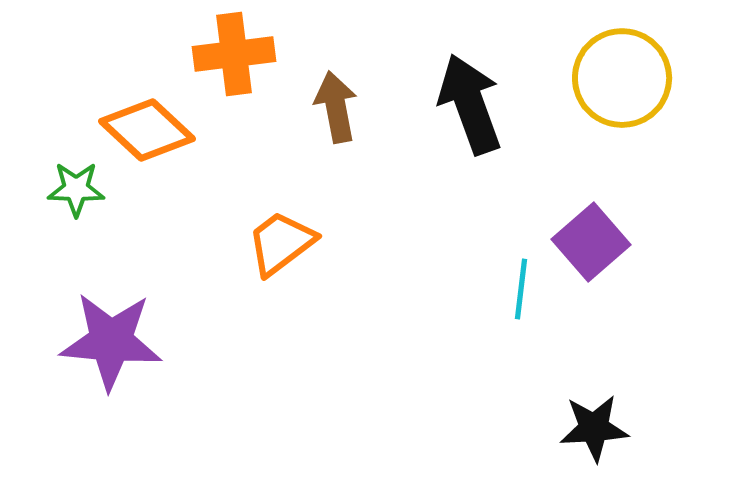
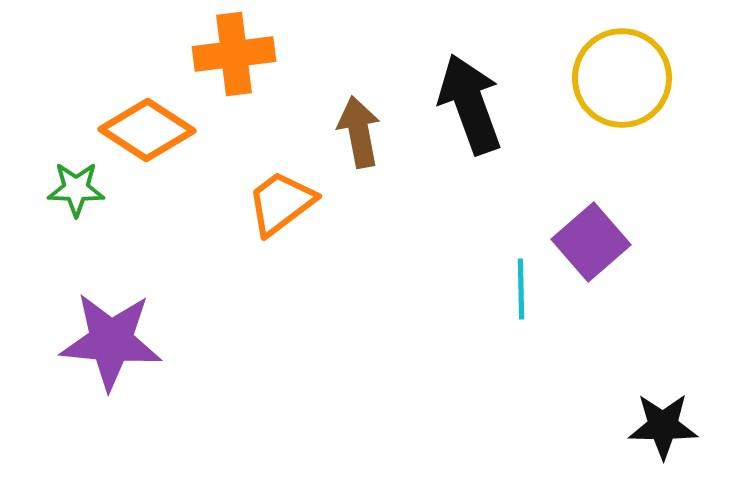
brown arrow: moved 23 px right, 25 px down
orange diamond: rotated 10 degrees counterclockwise
orange trapezoid: moved 40 px up
cyan line: rotated 8 degrees counterclockwise
black star: moved 69 px right, 2 px up; rotated 4 degrees clockwise
